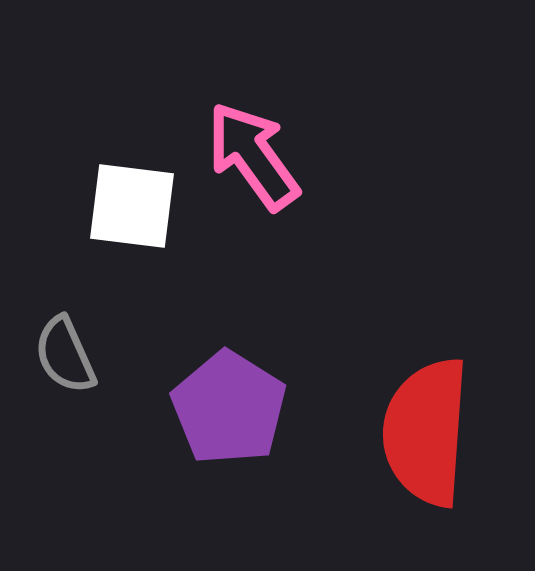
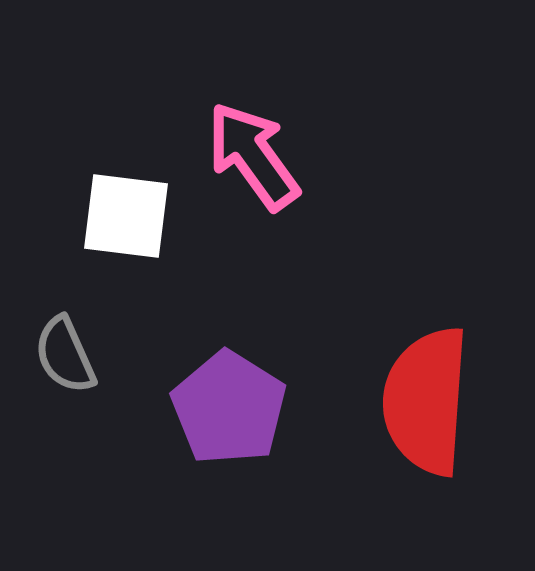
white square: moved 6 px left, 10 px down
red semicircle: moved 31 px up
